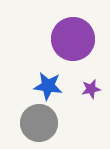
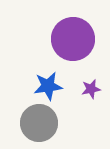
blue star: rotated 16 degrees counterclockwise
